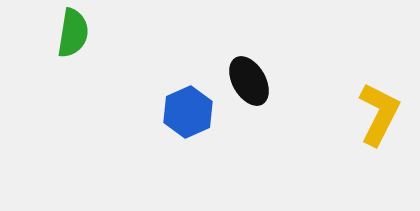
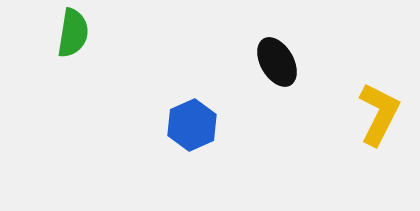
black ellipse: moved 28 px right, 19 px up
blue hexagon: moved 4 px right, 13 px down
